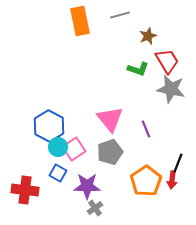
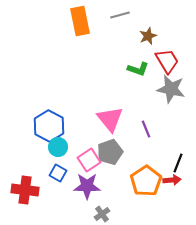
pink square: moved 15 px right, 11 px down
red arrow: rotated 102 degrees counterclockwise
gray cross: moved 7 px right, 6 px down
